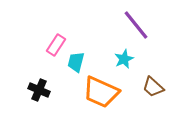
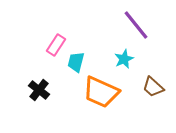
black cross: rotated 15 degrees clockwise
